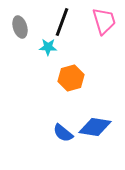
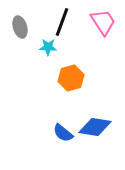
pink trapezoid: moved 1 px left, 1 px down; rotated 16 degrees counterclockwise
